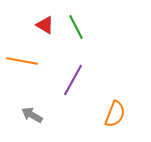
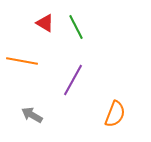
red triangle: moved 2 px up
